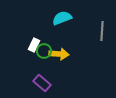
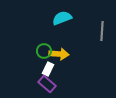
white rectangle: moved 14 px right, 24 px down
purple rectangle: moved 5 px right, 1 px down
